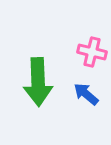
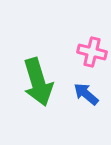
green arrow: rotated 15 degrees counterclockwise
